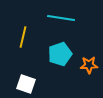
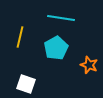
yellow line: moved 3 px left
cyan pentagon: moved 4 px left, 6 px up; rotated 10 degrees counterclockwise
orange star: rotated 24 degrees clockwise
